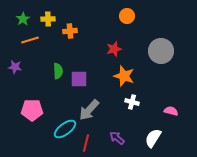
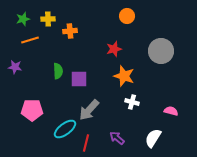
green star: rotated 16 degrees clockwise
